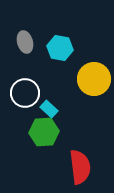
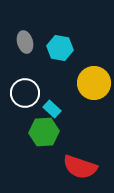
yellow circle: moved 4 px down
cyan rectangle: moved 3 px right
red semicircle: rotated 116 degrees clockwise
